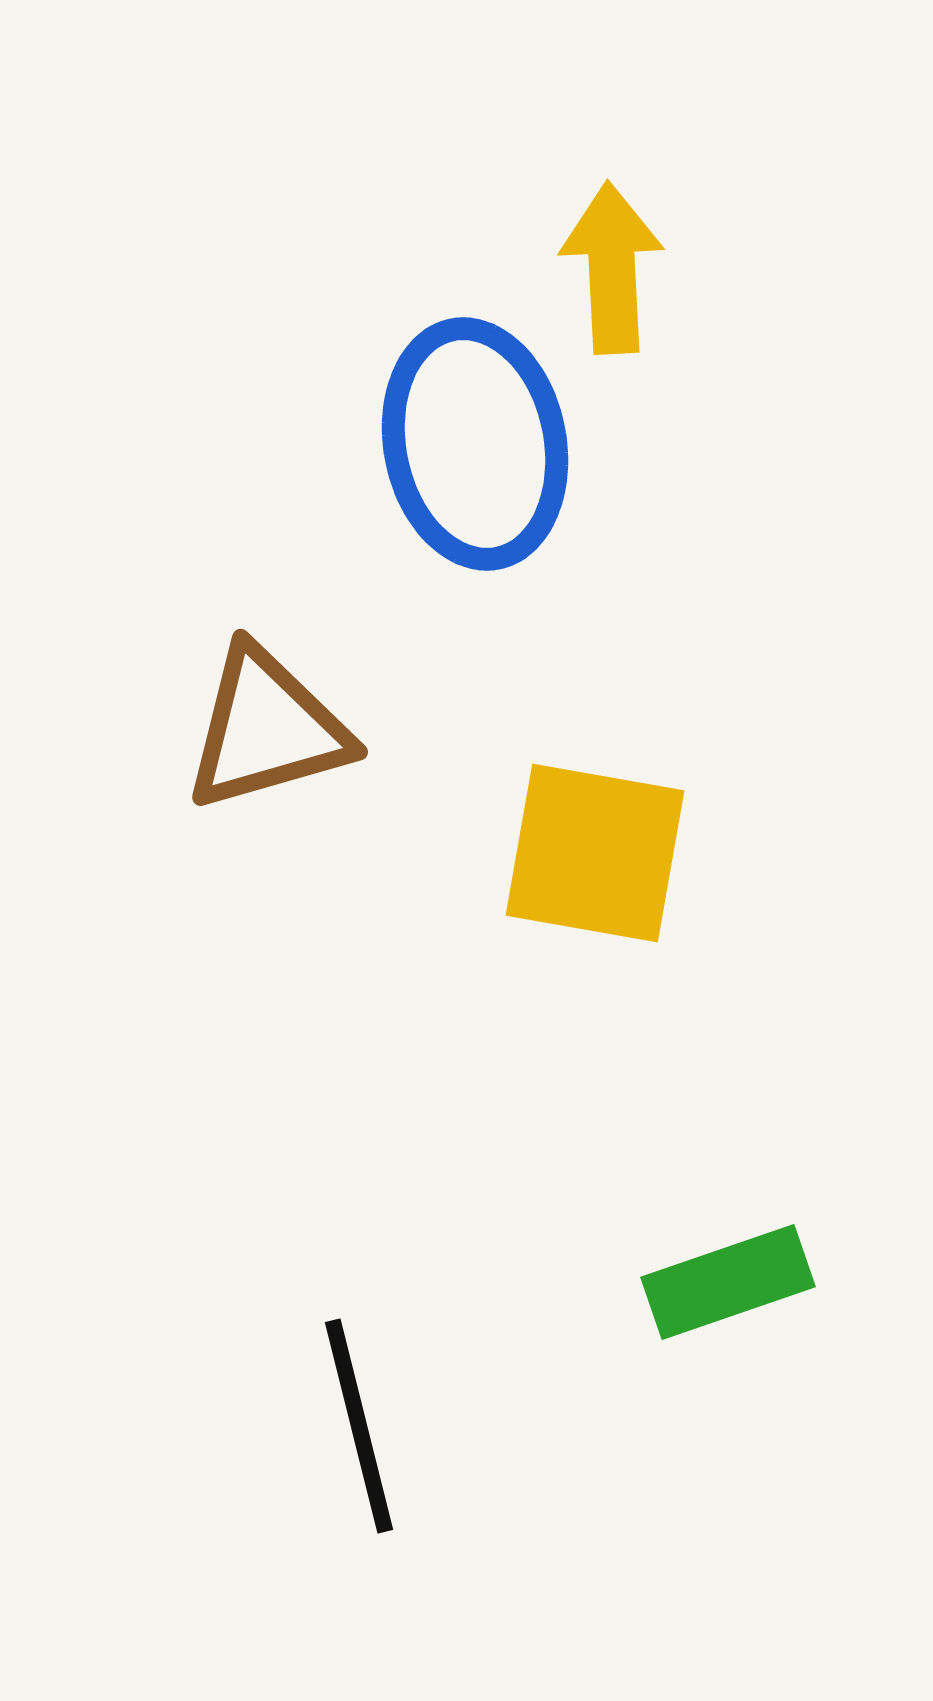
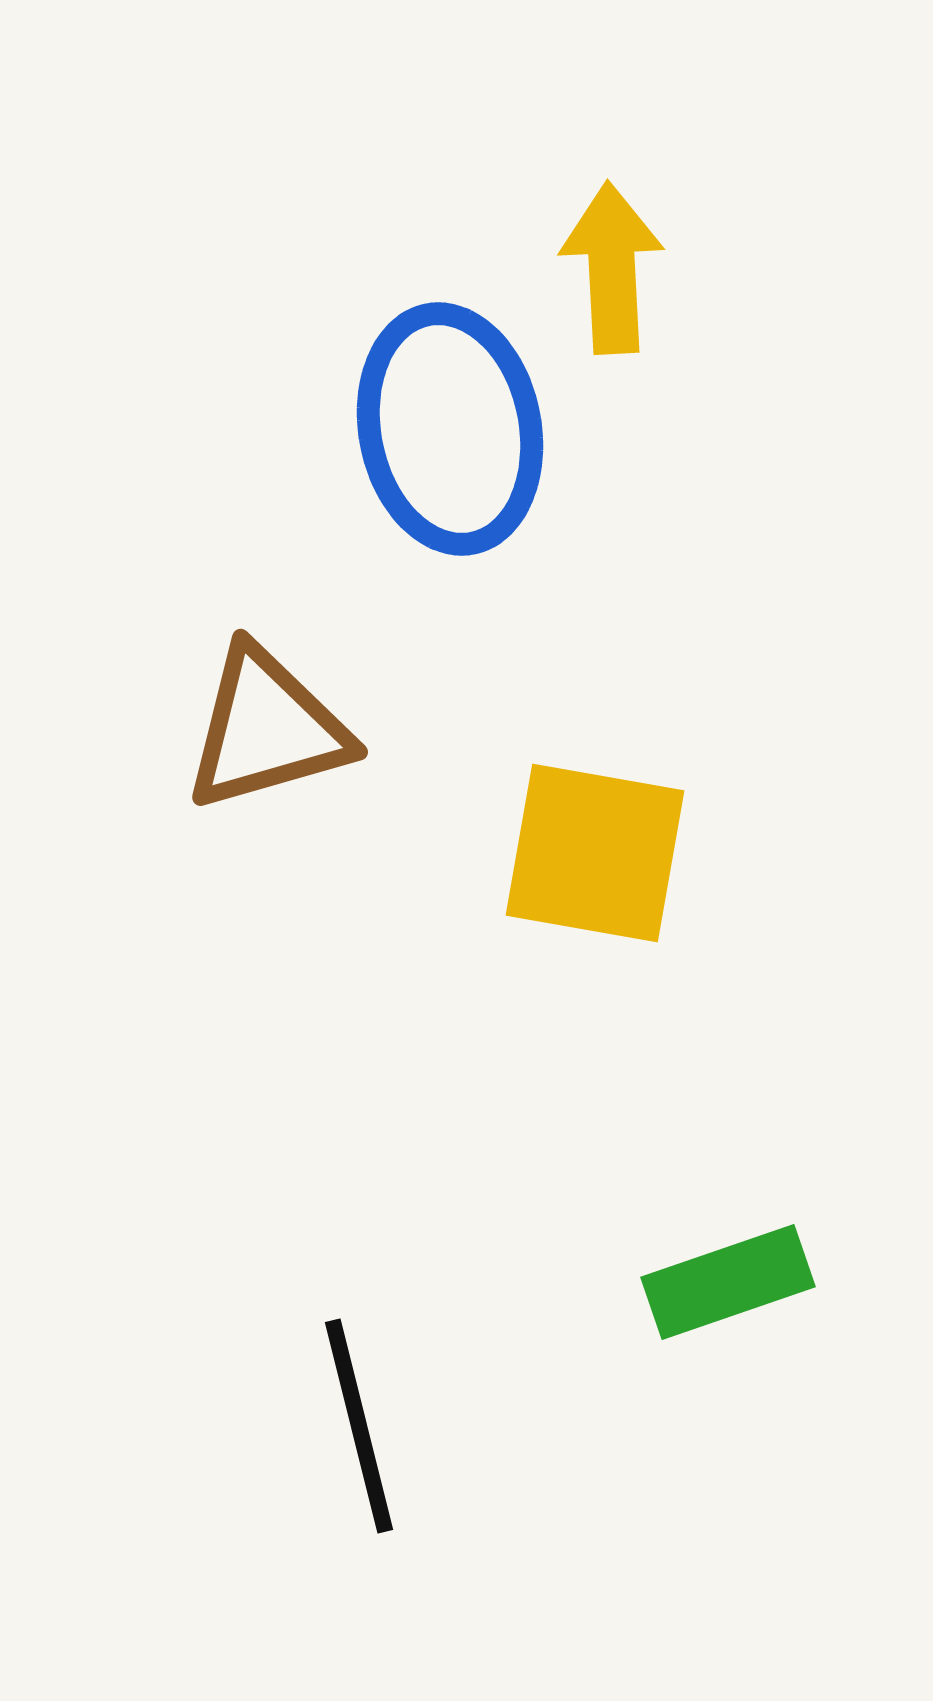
blue ellipse: moved 25 px left, 15 px up
